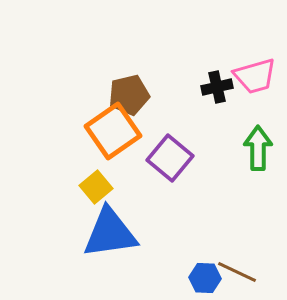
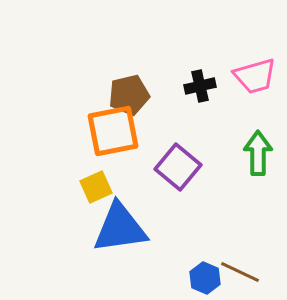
black cross: moved 17 px left, 1 px up
orange square: rotated 24 degrees clockwise
green arrow: moved 5 px down
purple square: moved 8 px right, 9 px down
yellow square: rotated 16 degrees clockwise
blue triangle: moved 10 px right, 5 px up
brown line: moved 3 px right
blue hexagon: rotated 20 degrees clockwise
